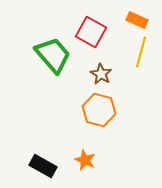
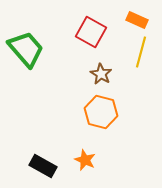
green trapezoid: moved 27 px left, 6 px up
orange hexagon: moved 2 px right, 2 px down
